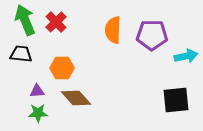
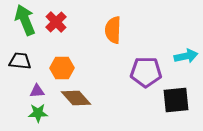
purple pentagon: moved 6 px left, 37 px down
black trapezoid: moved 1 px left, 7 px down
